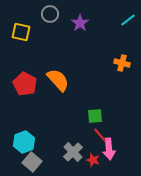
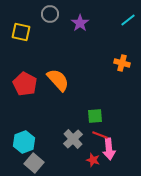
red line: rotated 28 degrees counterclockwise
gray cross: moved 13 px up
gray square: moved 2 px right, 1 px down
